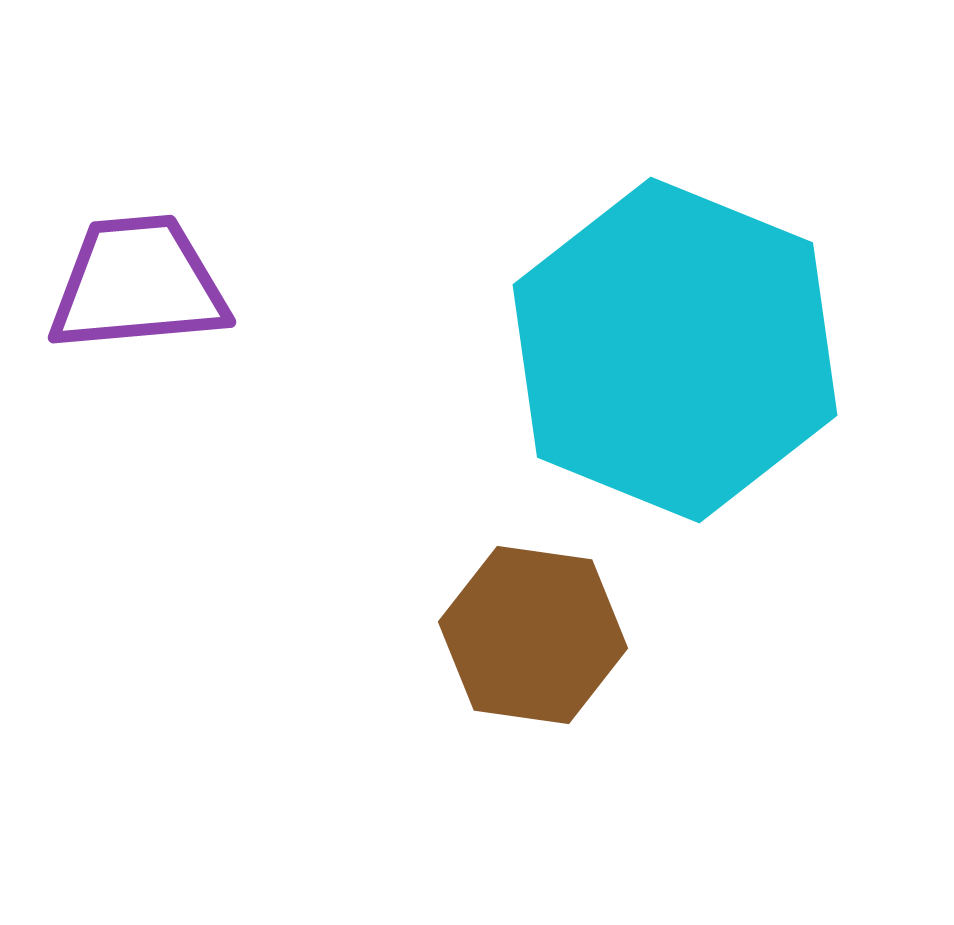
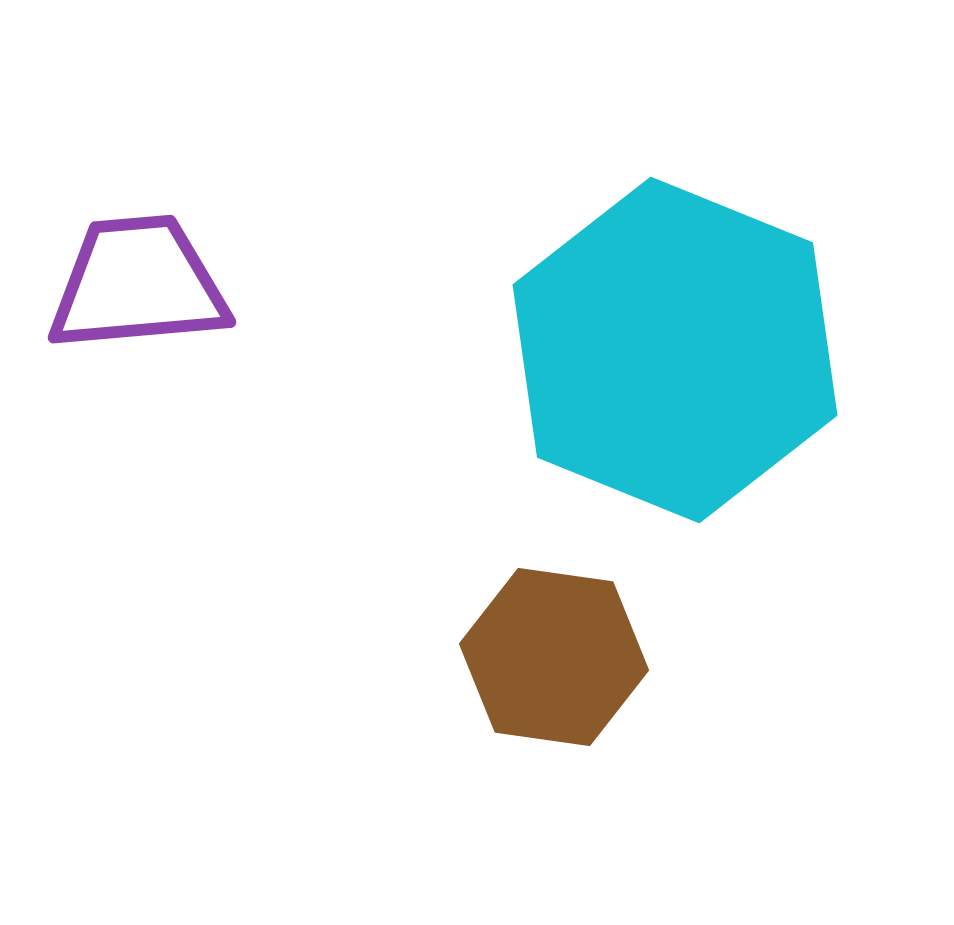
brown hexagon: moved 21 px right, 22 px down
